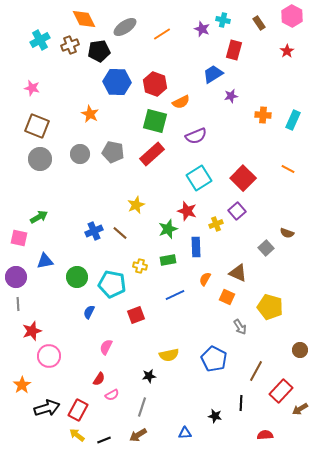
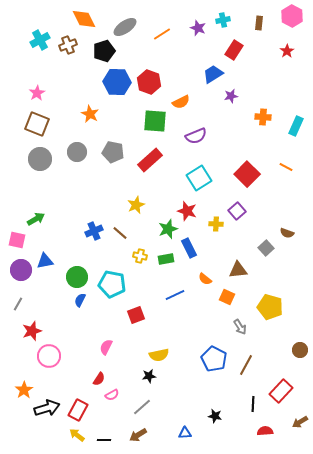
cyan cross at (223, 20): rotated 24 degrees counterclockwise
brown rectangle at (259, 23): rotated 40 degrees clockwise
purple star at (202, 29): moved 4 px left, 1 px up
brown cross at (70, 45): moved 2 px left
red rectangle at (234, 50): rotated 18 degrees clockwise
black pentagon at (99, 51): moved 5 px right; rotated 10 degrees counterclockwise
red hexagon at (155, 84): moved 6 px left, 2 px up
pink star at (32, 88): moved 5 px right, 5 px down; rotated 28 degrees clockwise
orange cross at (263, 115): moved 2 px down
cyan rectangle at (293, 120): moved 3 px right, 6 px down
green square at (155, 121): rotated 10 degrees counterclockwise
brown square at (37, 126): moved 2 px up
gray circle at (80, 154): moved 3 px left, 2 px up
red rectangle at (152, 154): moved 2 px left, 6 px down
orange line at (288, 169): moved 2 px left, 2 px up
red square at (243, 178): moved 4 px right, 4 px up
green arrow at (39, 217): moved 3 px left, 2 px down
yellow cross at (216, 224): rotated 24 degrees clockwise
pink square at (19, 238): moved 2 px left, 2 px down
blue rectangle at (196, 247): moved 7 px left, 1 px down; rotated 24 degrees counterclockwise
green rectangle at (168, 260): moved 2 px left, 1 px up
yellow cross at (140, 266): moved 10 px up
brown triangle at (238, 273): moved 3 px up; rotated 30 degrees counterclockwise
purple circle at (16, 277): moved 5 px right, 7 px up
orange semicircle at (205, 279): rotated 80 degrees counterclockwise
gray line at (18, 304): rotated 32 degrees clockwise
blue semicircle at (89, 312): moved 9 px left, 12 px up
yellow semicircle at (169, 355): moved 10 px left
brown line at (256, 371): moved 10 px left, 6 px up
orange star at (22, 385): moved 2 px right, 5 px down
black line at (241, 403): moved 12 px right, 1 px down
gray line at (142, 407): rotated 30 degrees clockwise
brown arrow at (300, 409): moved 13 px down
red semicircle at (265, 435): moved 4 px up
black line at (104, 440): rotated 24 degrees clockwise
